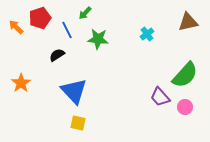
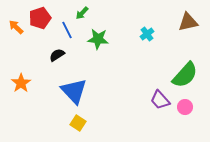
green arrow: moved 3 px left
purple trapezoid: moved 3 px down
yellow square: rotated 21 degrees clockwise
